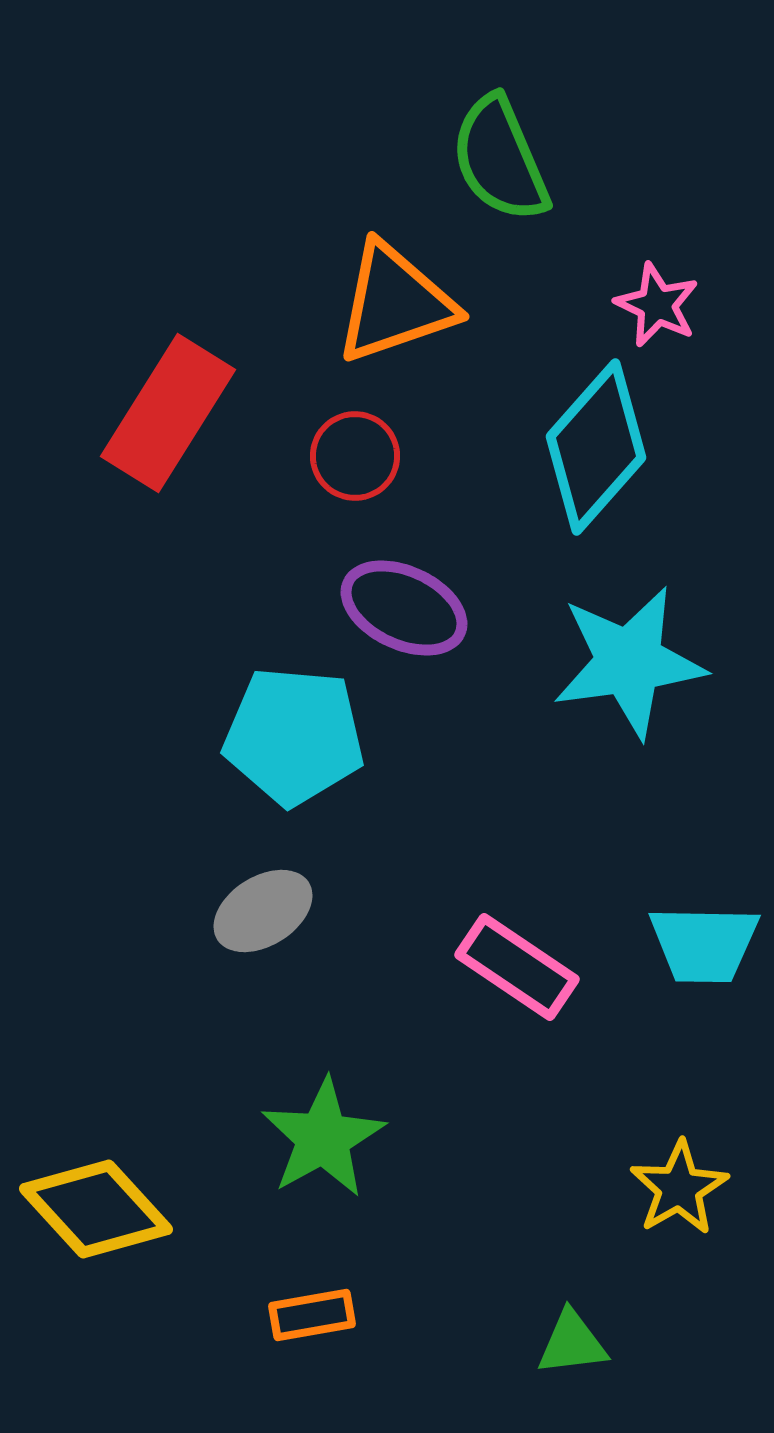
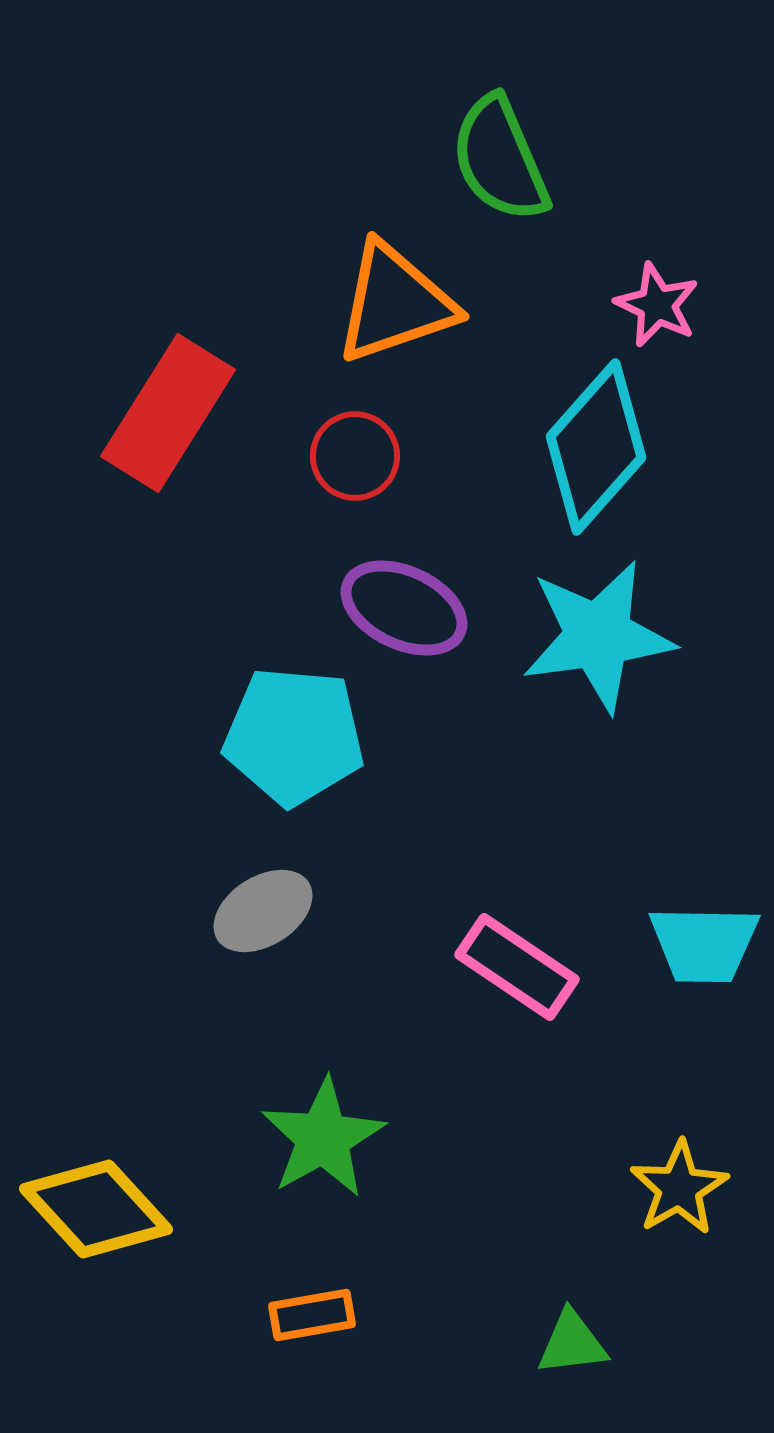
cyan star: moved 31 px left, 26 px up
